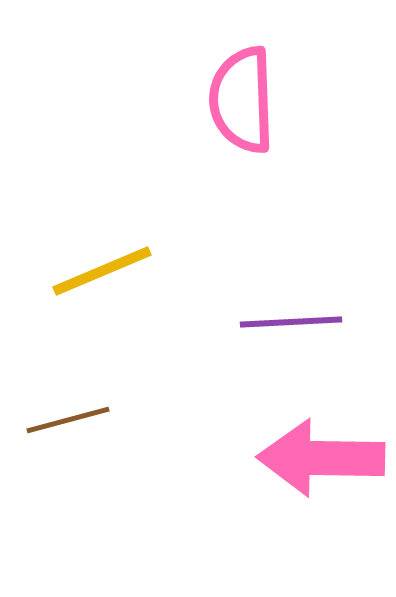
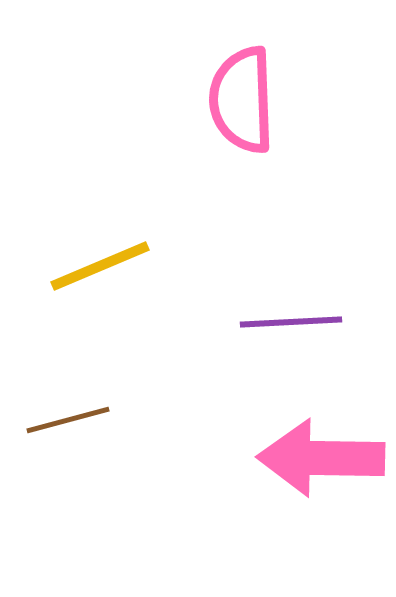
yellow line: moved 2 px left, 5 px up
